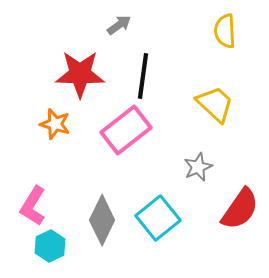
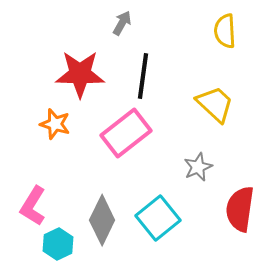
gray arrow: moved 3 px right, 2 px up; rotated 25 degrees counterclockwise
pink rectangle: moved 3 px down
red semicircle: rotated 153 degrees clockwise
cyan hexagon: moved 8 px right, 2 px up
